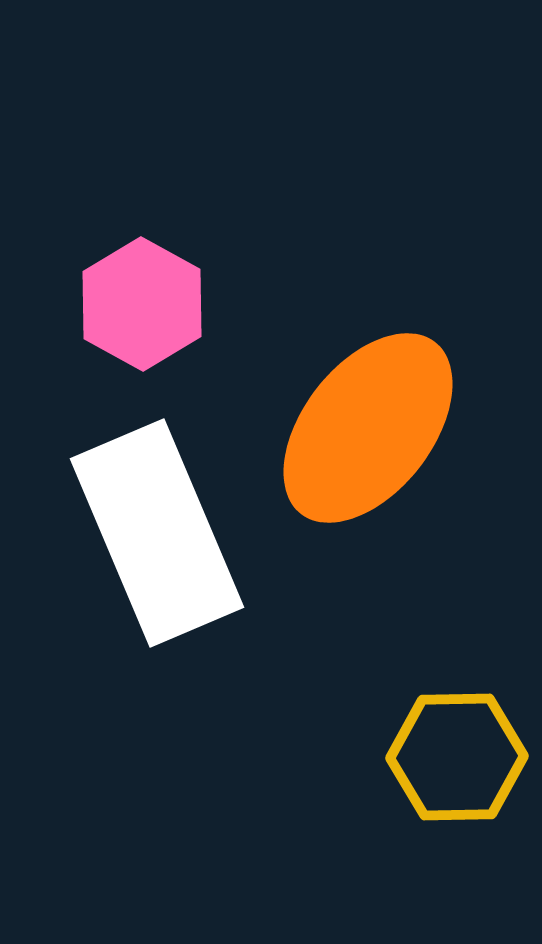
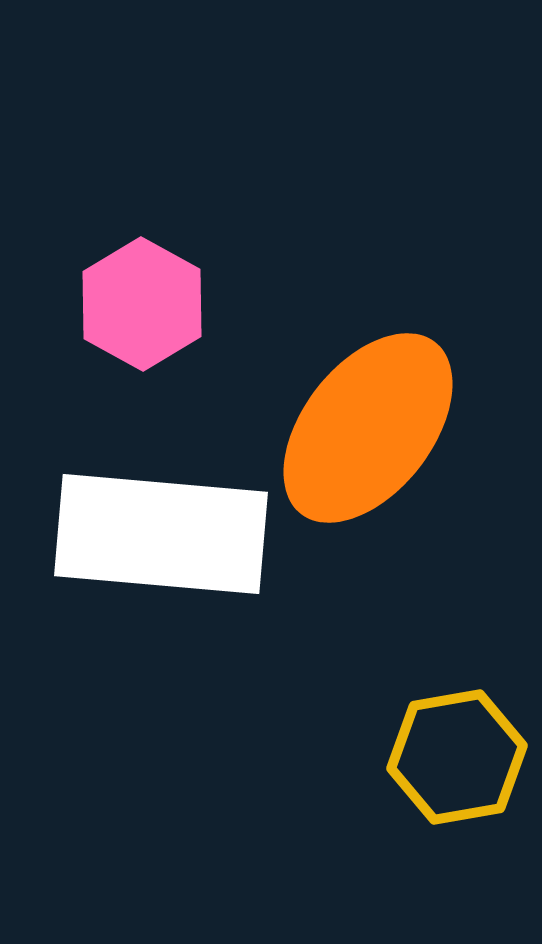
white rectangle: moved 4 px right, 1 px down; rotated 62 degrees counterclockwise
yellow hexagon: rotated 9 degrees counterclockwise
